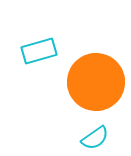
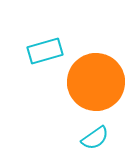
cyan rectangle: moved 6 px right
